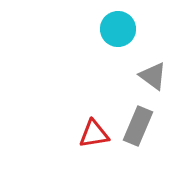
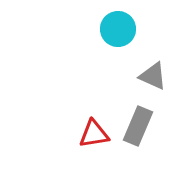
gray triangle: rotated 12 degrees counterclockwise
